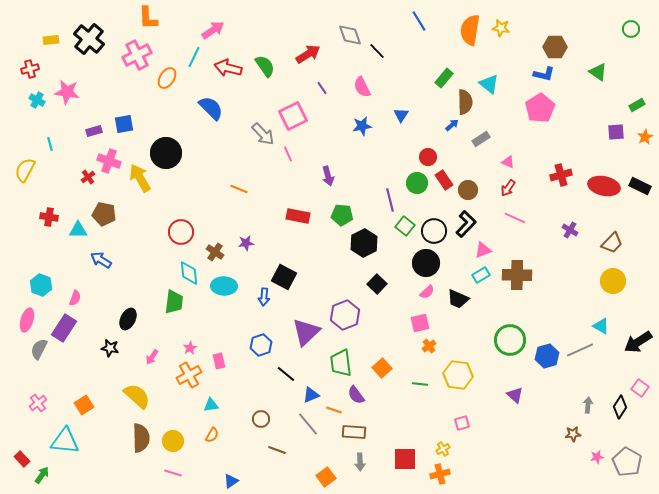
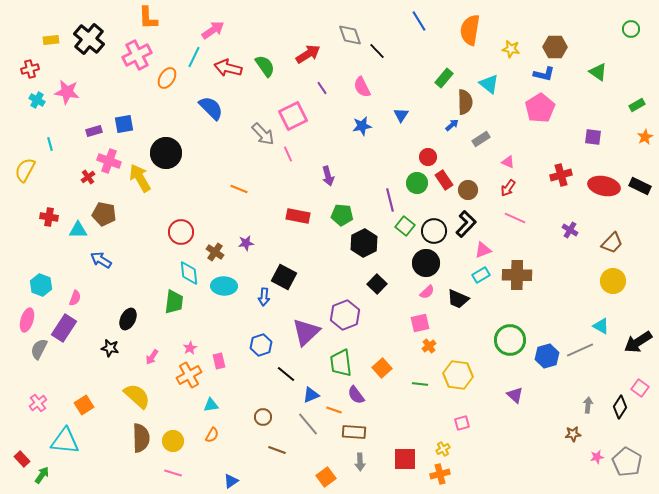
yellow star at (501, 28): moved 10 px right, 21 px down
purple square at (616, 132): moved 23 px left, 5 px down; rotated 12 degrees clockwise
brown circle at (261, 419): moved 2 px right, 2 px up
